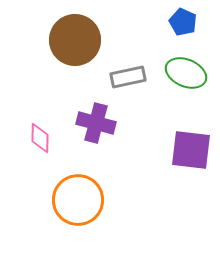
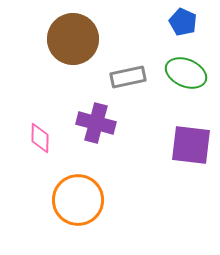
brown circle: moved 2 px left, 1 px up
purple square: moved 5 px up
